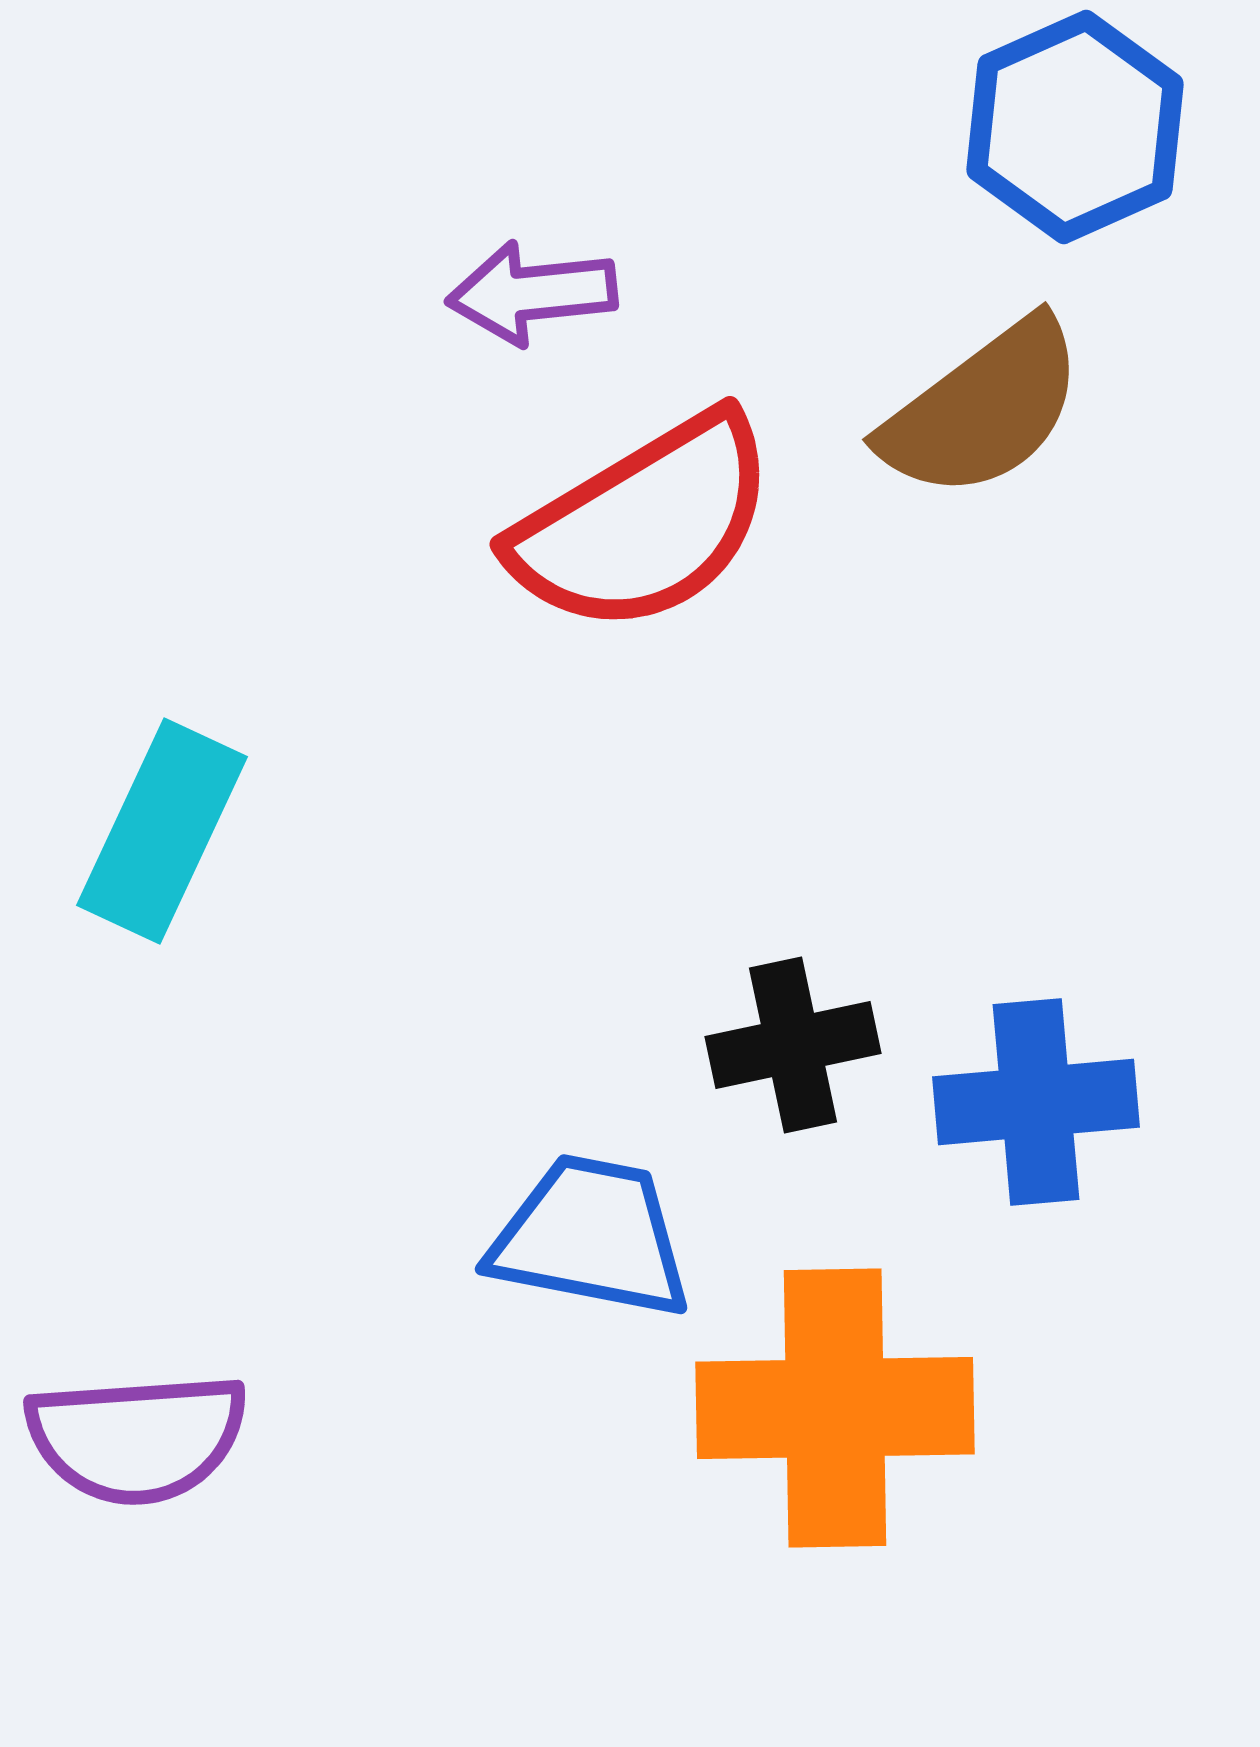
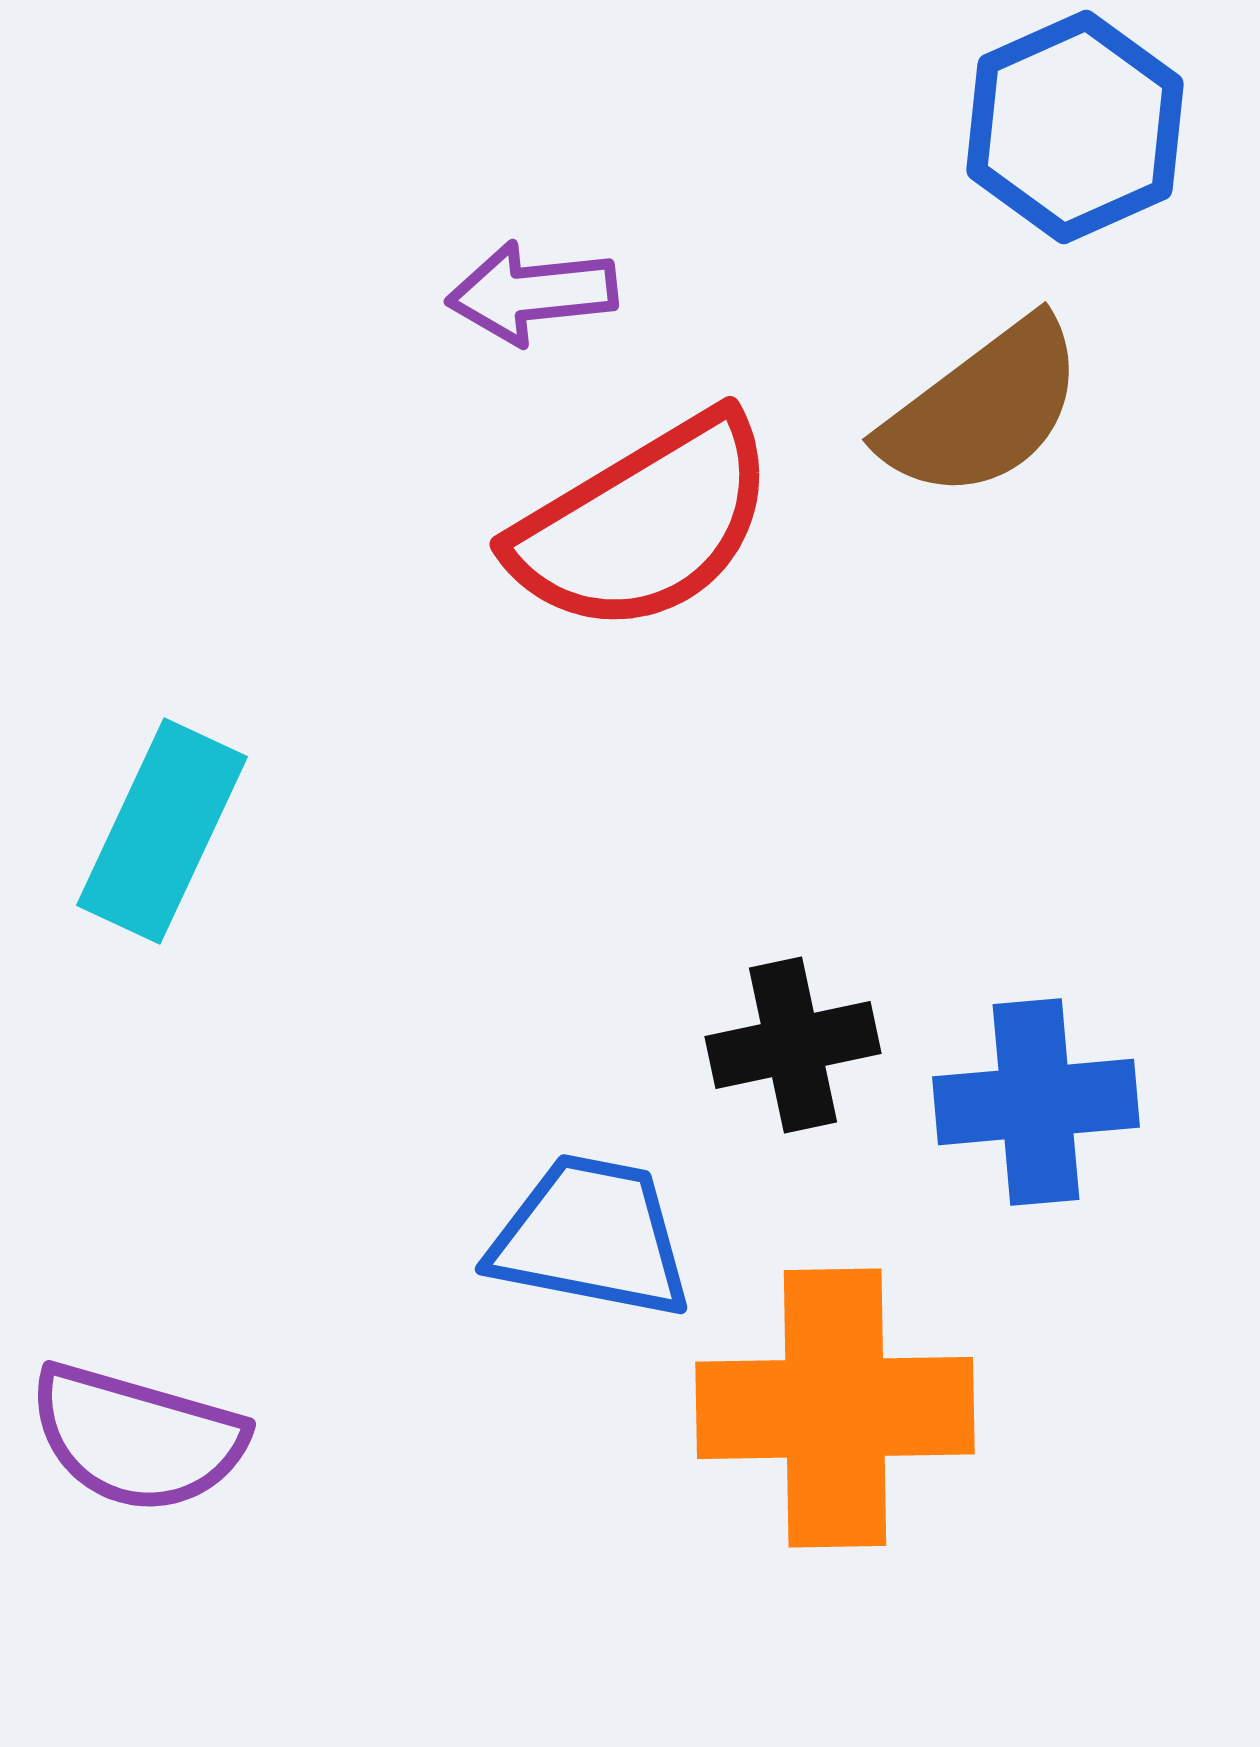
purple semicircle: rotated 20 degrees clockwise
